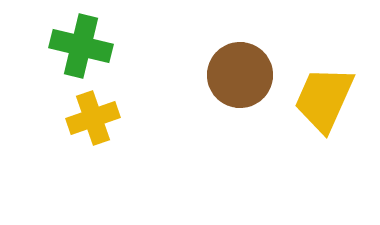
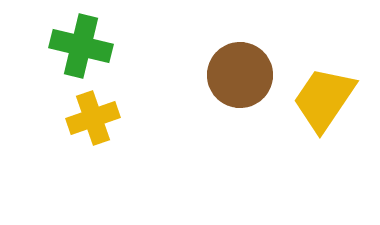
yellow trapezoid: rotated 10 degrees clockwise
